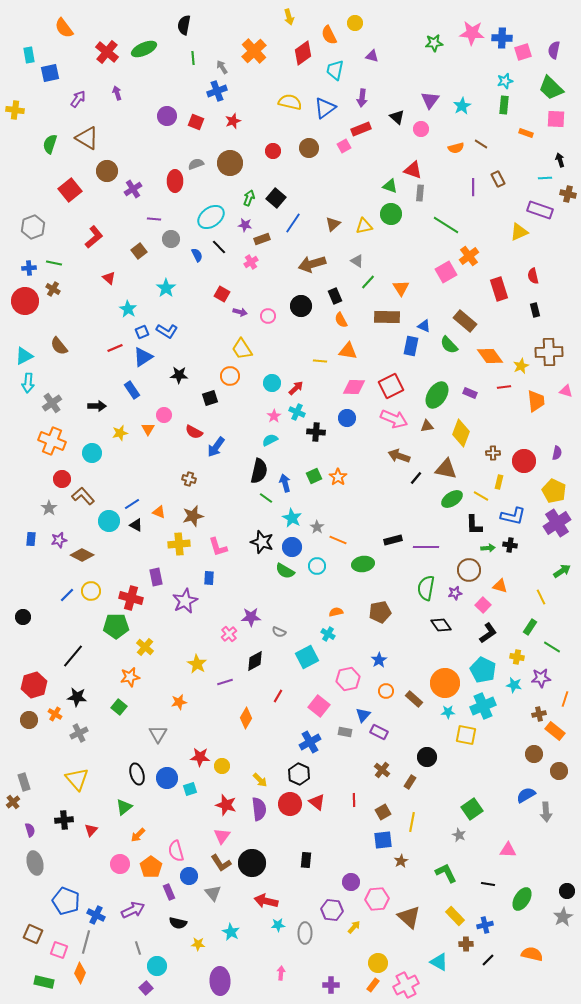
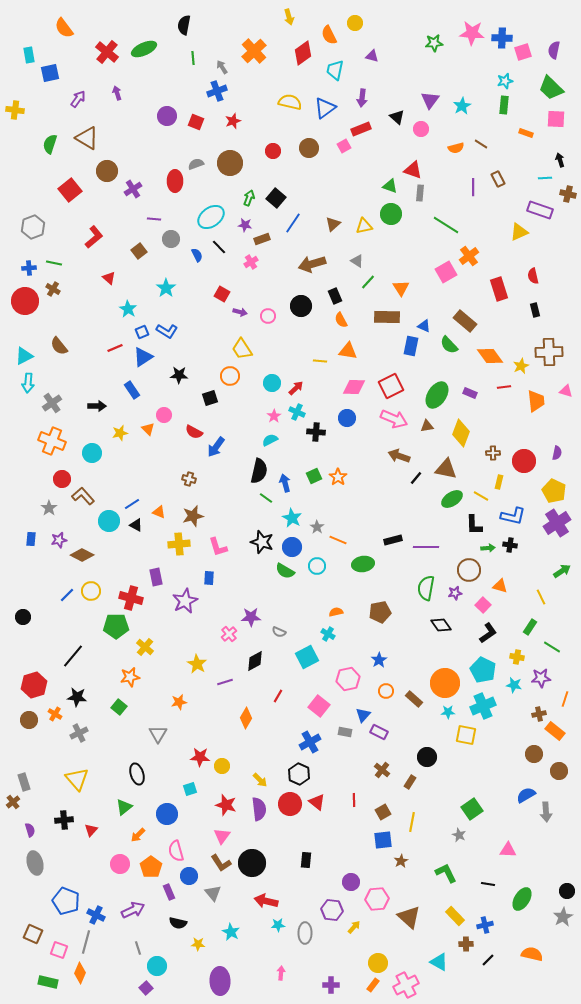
orange triangle at (148, 429): rotated 16 degrees counterclockwise
blue circle at (167, 778): moved 36 px down
green rectangle at (44, 982): moved 4 px right
